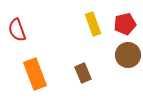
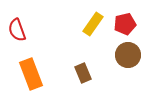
yellow rectangle: rotated 55 degrees clockwise
orange rectangle: moved 4 px left
